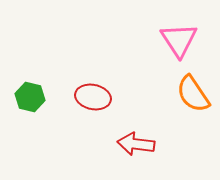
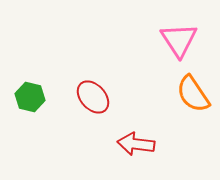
red ellipse: rotated 36 degrees clockwise
